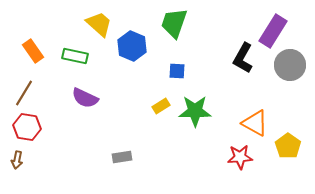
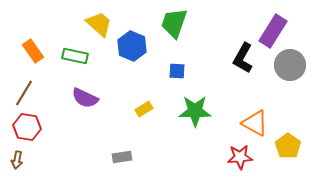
yellow rectangle: moved 17 px left, 3 px down
